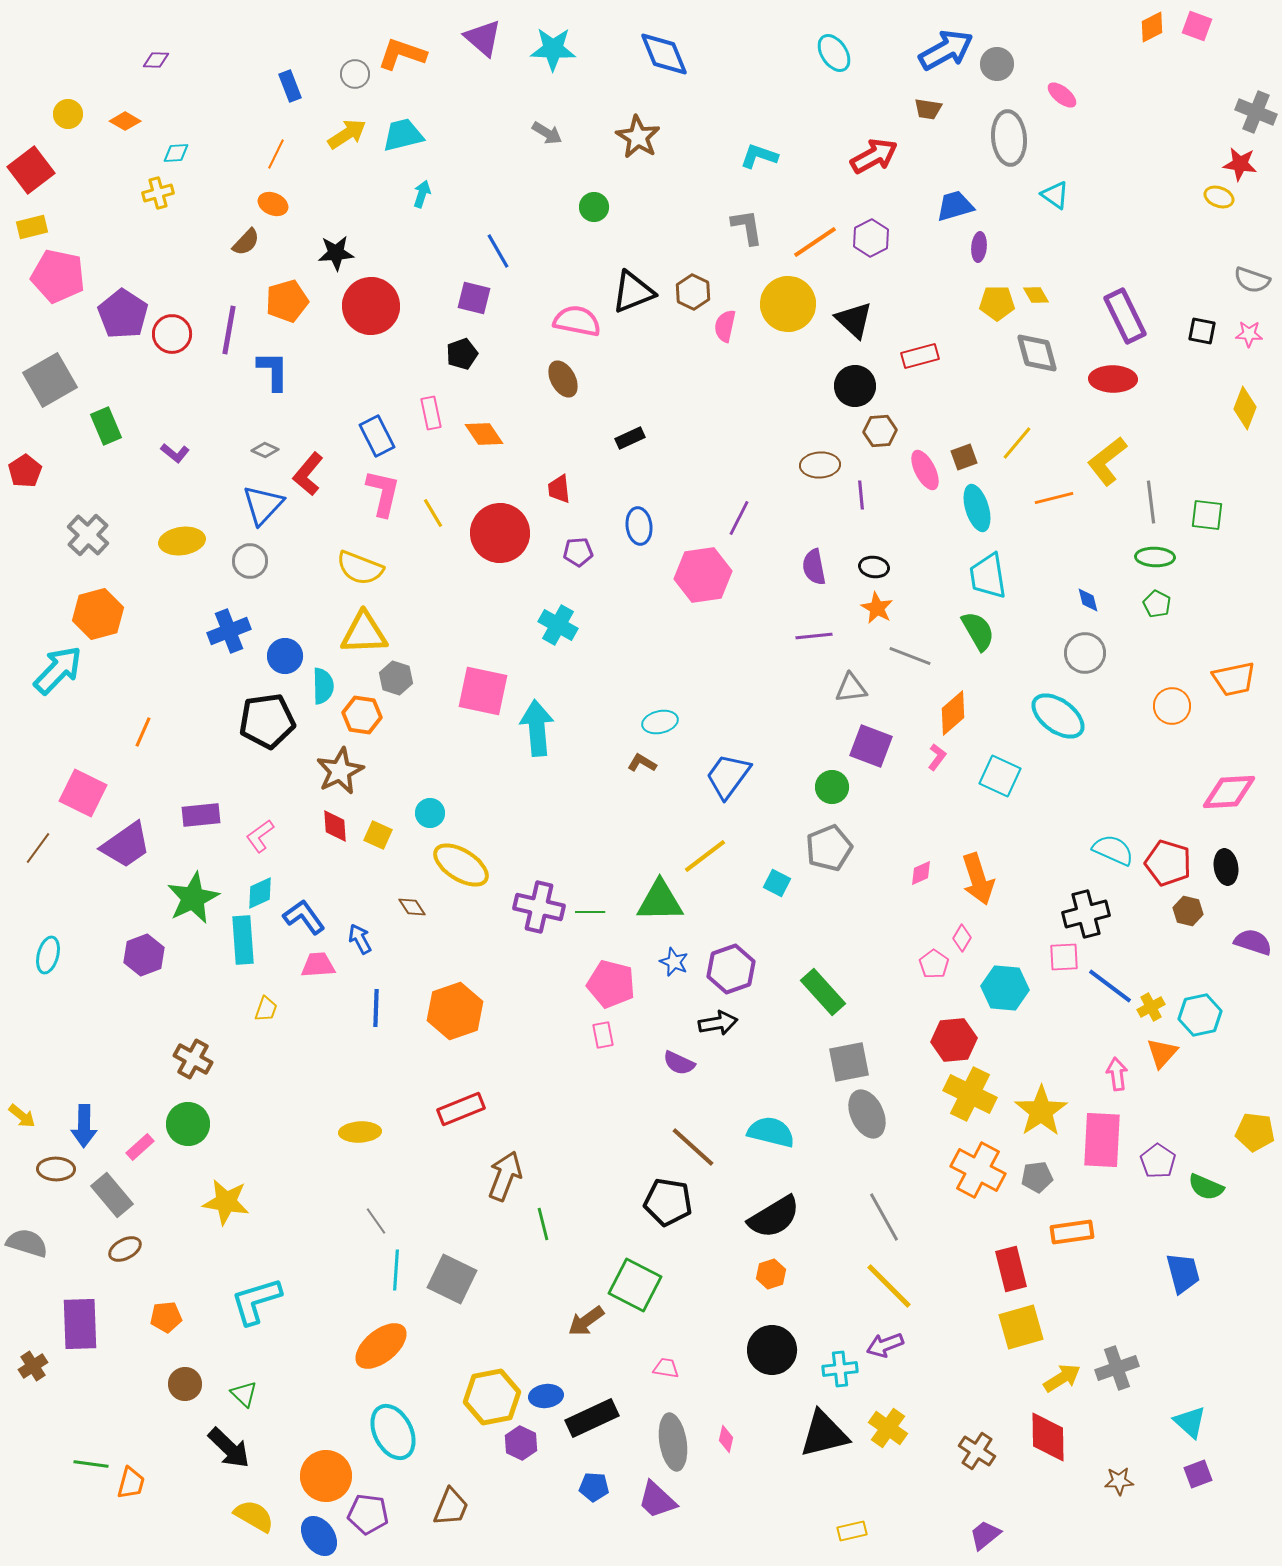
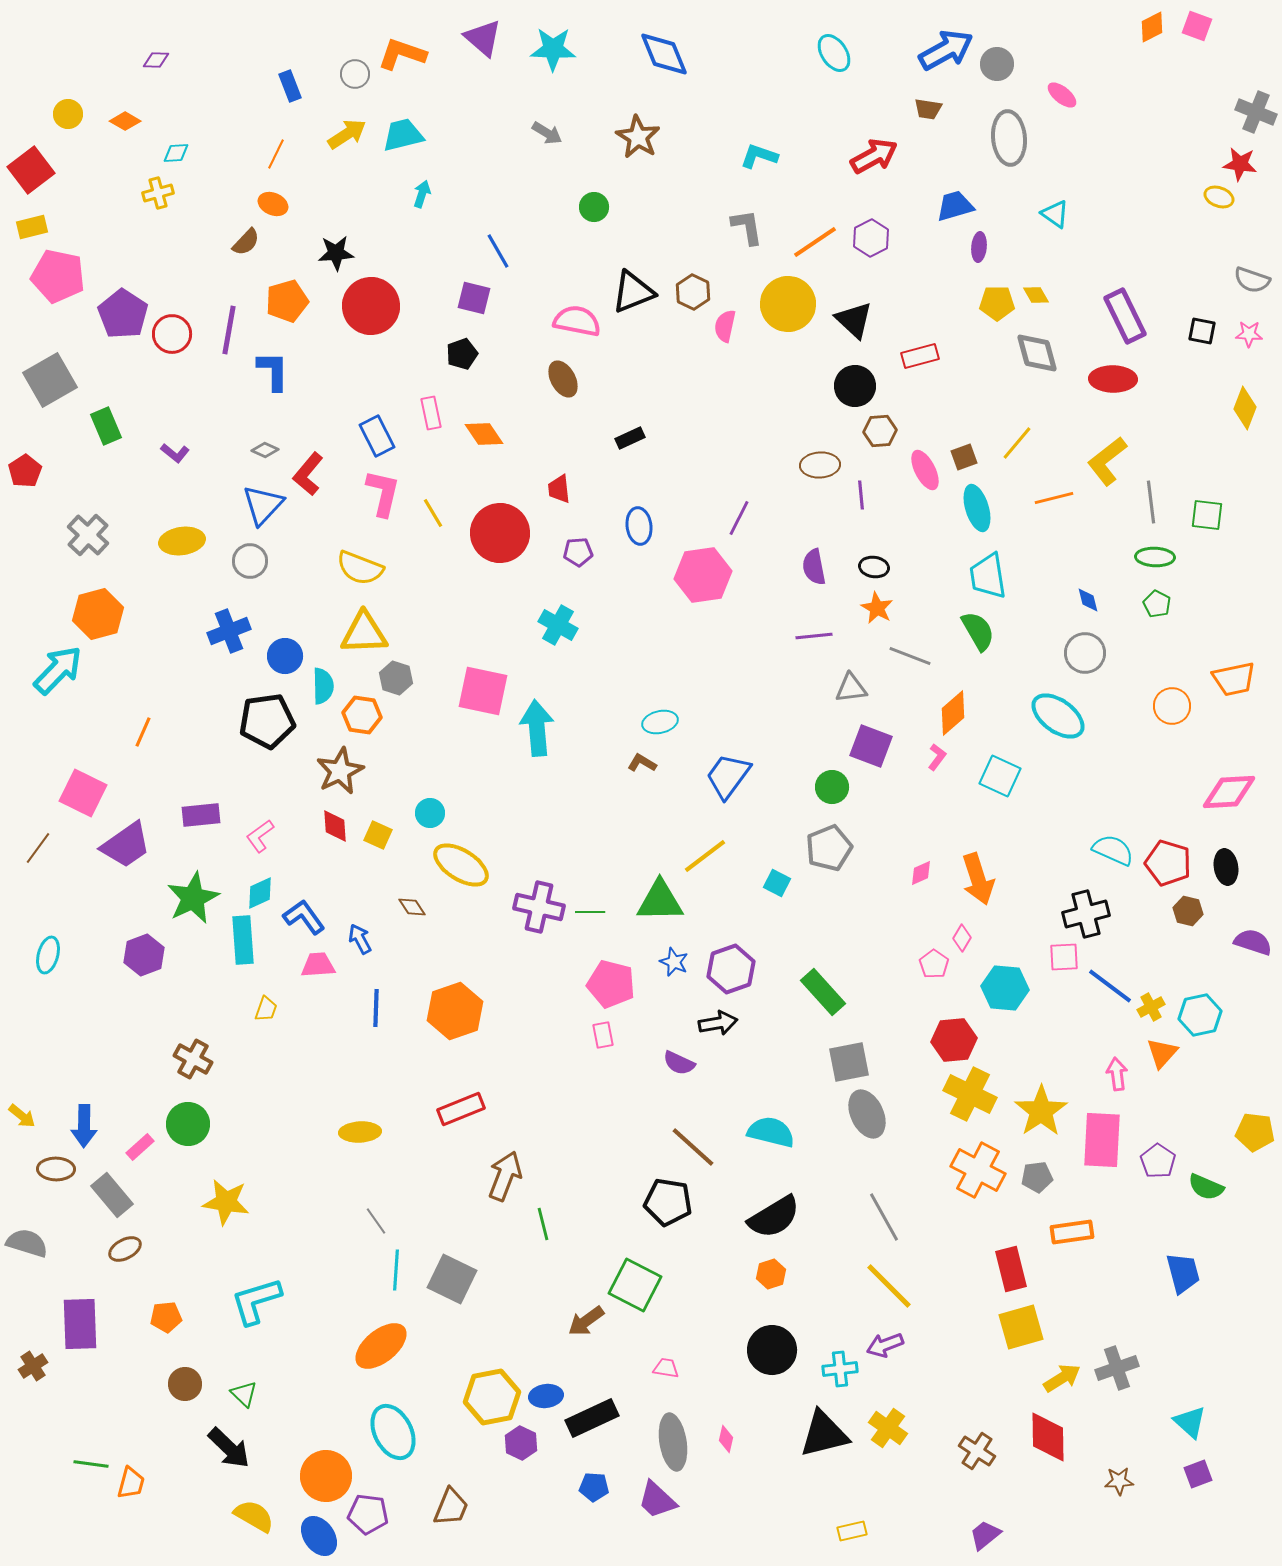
cyan triangle at (1055, 195): moved 19 px down
